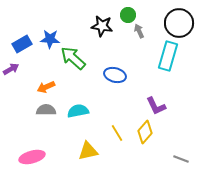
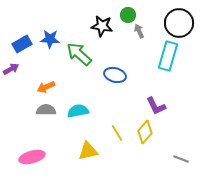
green arrow: moved 6 px right, 4 px up
